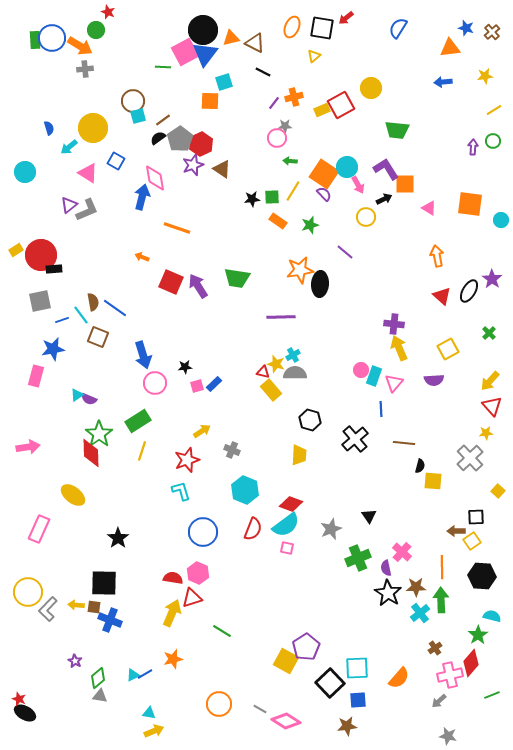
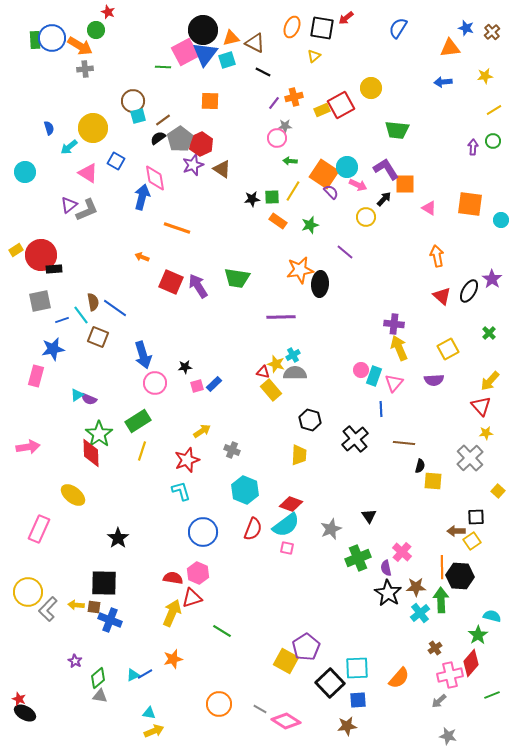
cyan square at (224, 82): moved 3 px right, 22 px up
pink arrow at (358, 185): rotated 36 degrees counterclockwise
purple semicircle at (324, 194): moved 7 px right, 2 px up
black arrow at (384, 199): rotated 21 degrees counterclockwise
red triangle at (492, 406): moved 11 px left
black hexagon at (482, 576): moved 22 px left
